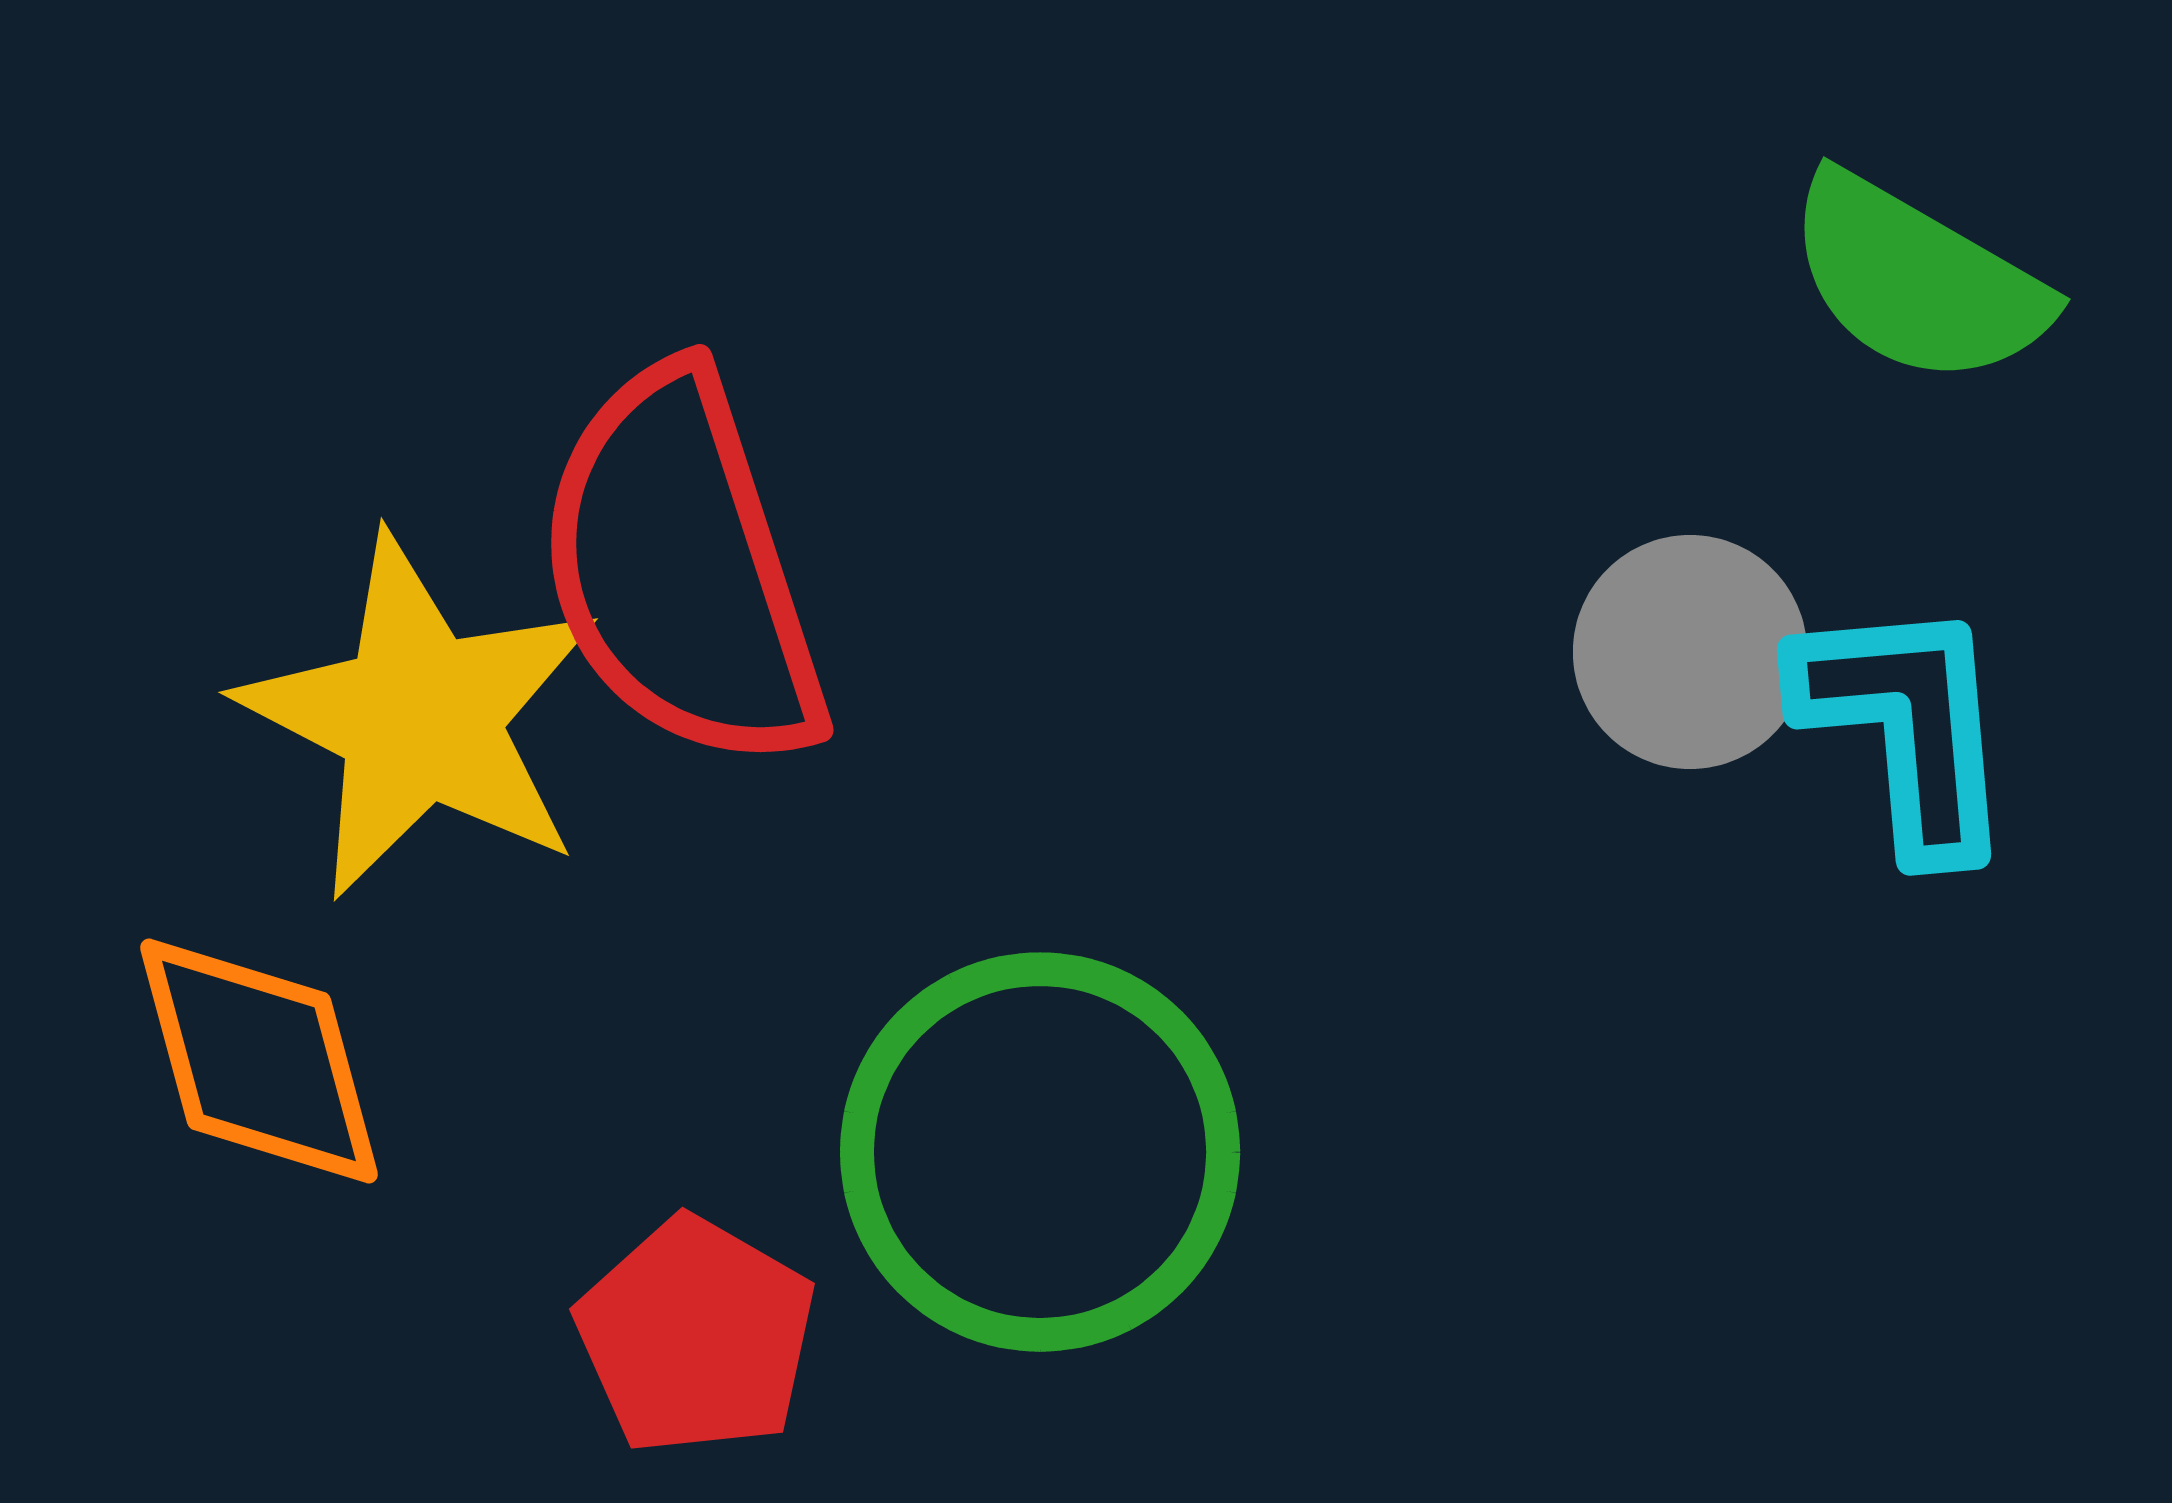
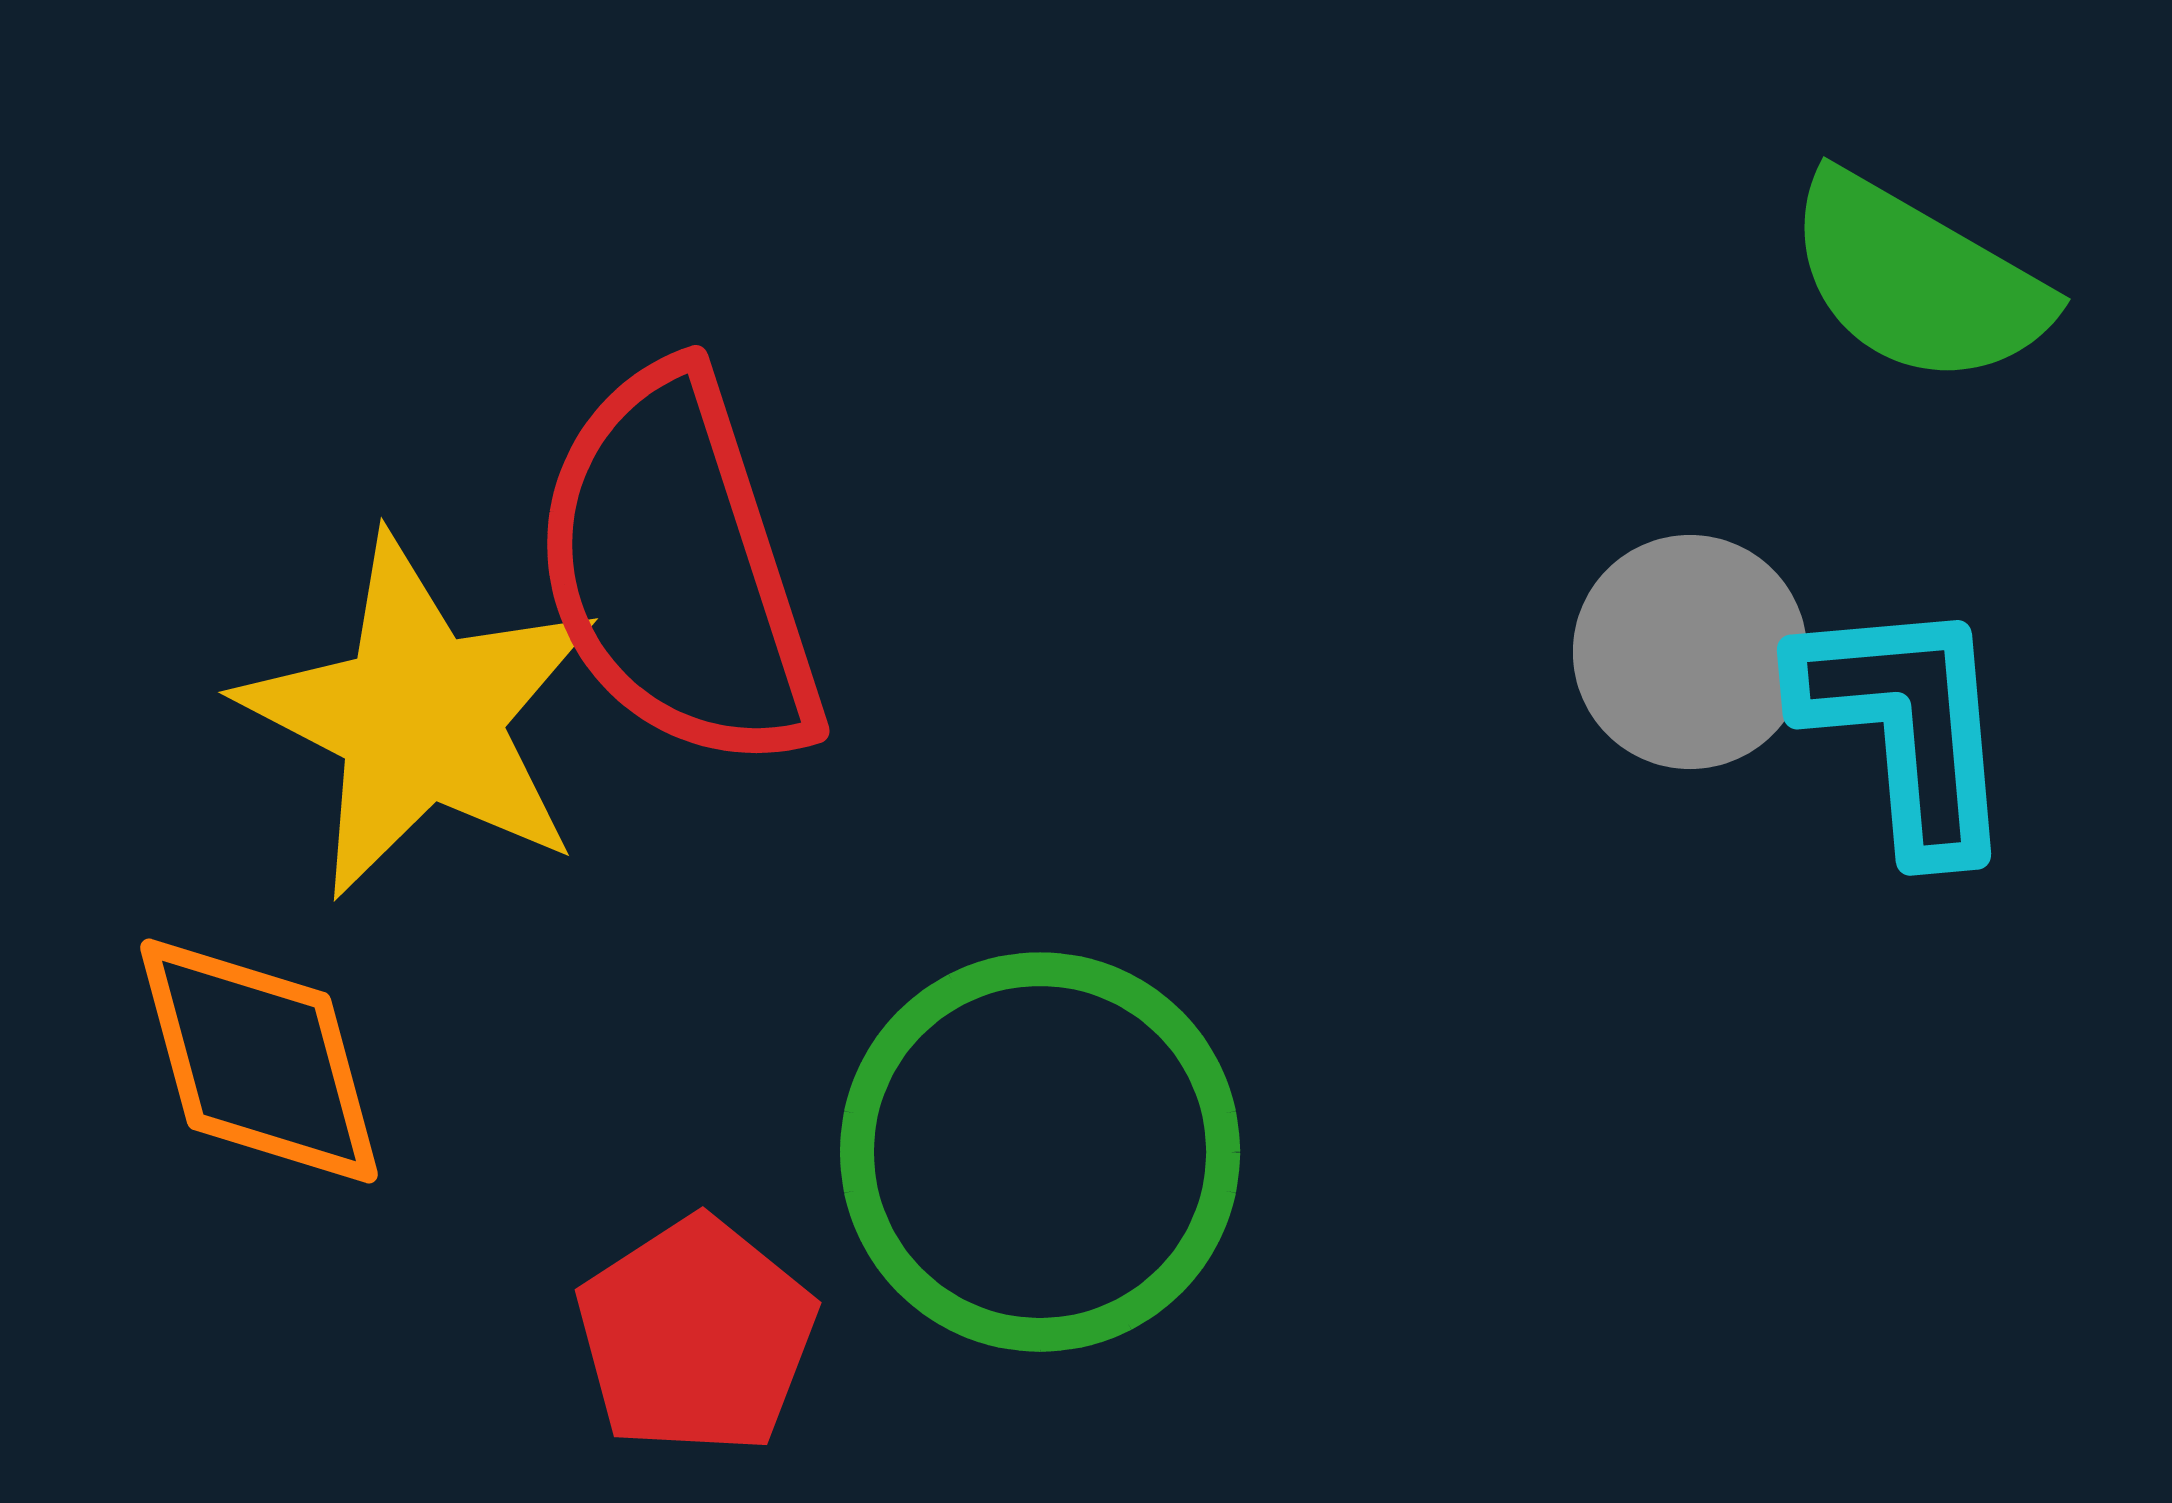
red semicircle: moved 4 px left, 1 px down
red pentagon: rotated 9 degrees clockwise
